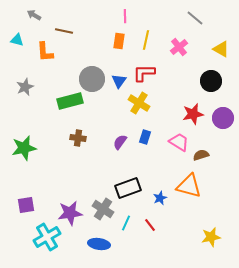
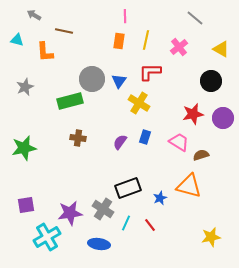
red L-shape: moved 6 px right, 1 px up
